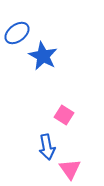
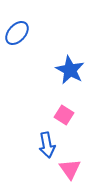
blue ellipse: rotated 10 degrees counterclockwise
blue star: moved 27 px right, 14 px down
blue arrow: moved 2 px up
